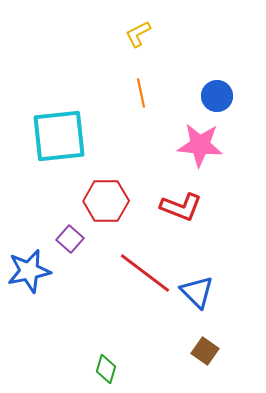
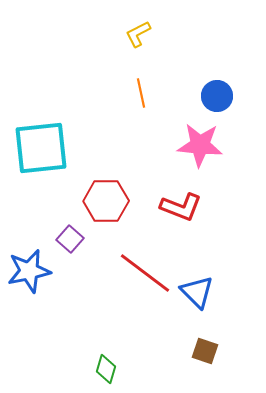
cyan square: moved 18 px left, 12 px down
brown square: rotated 16 degrees counterclockwise
